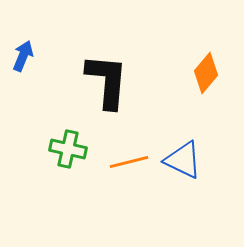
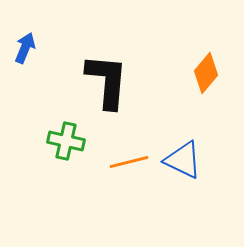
blue arrow: moved 2 px right, 8 px up
green cross: moved 2 px left, 8 px up
